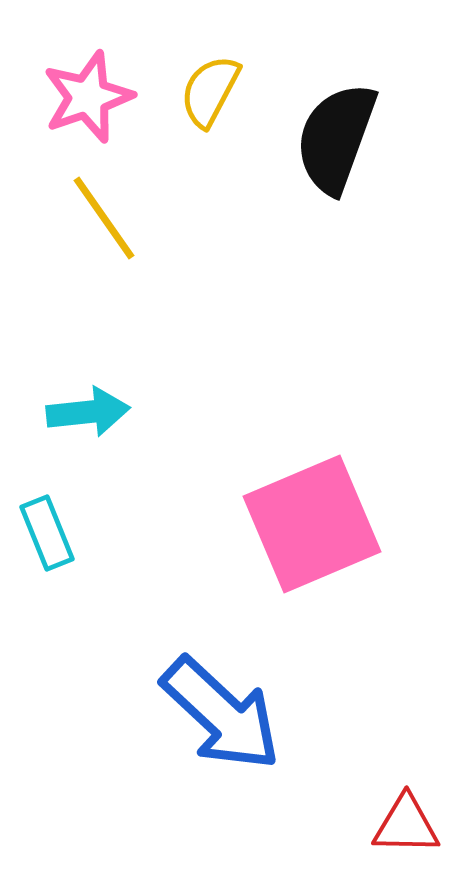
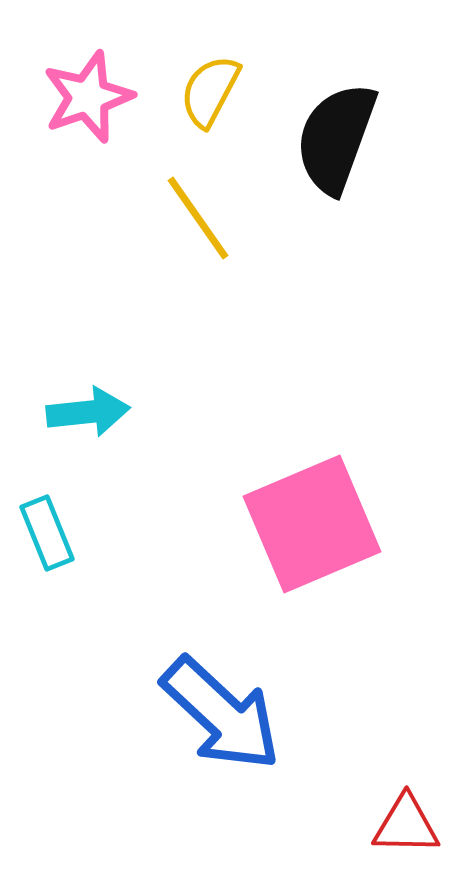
yellow line: moved 94 px right
